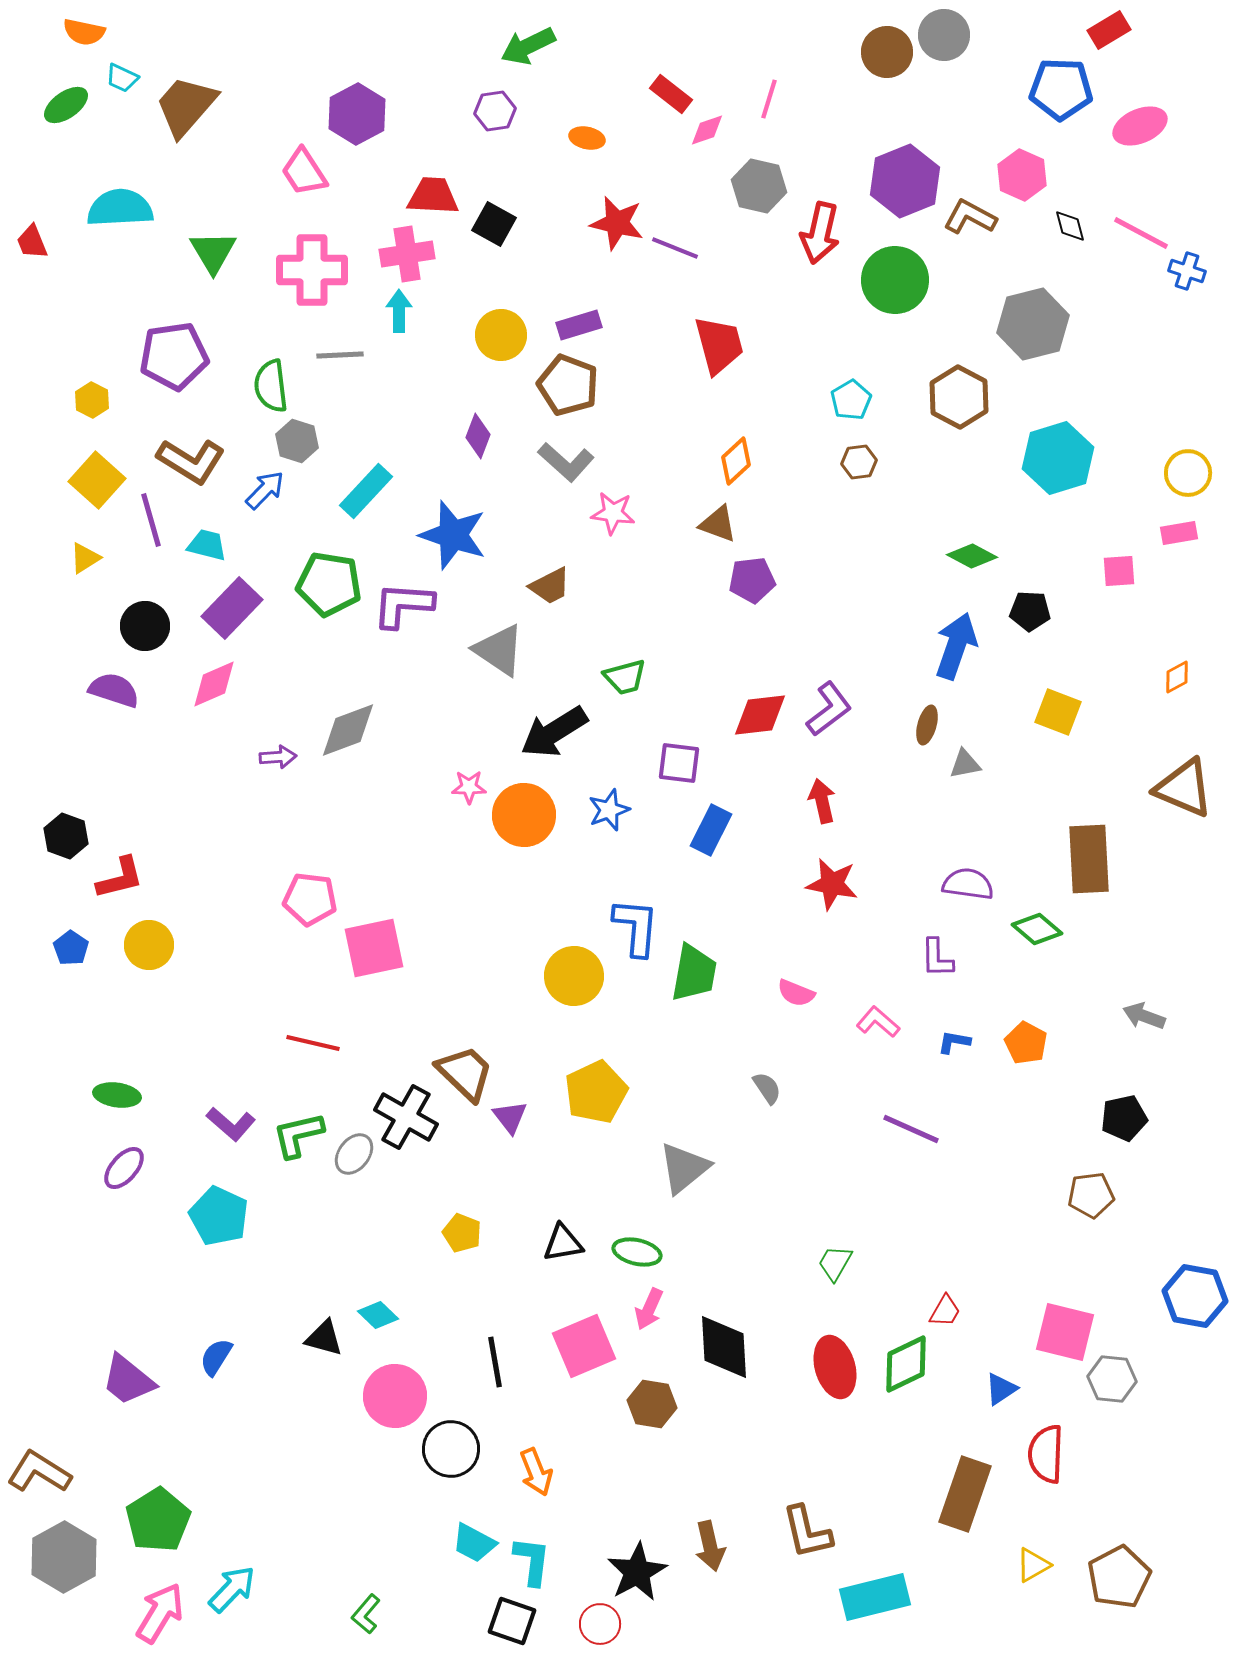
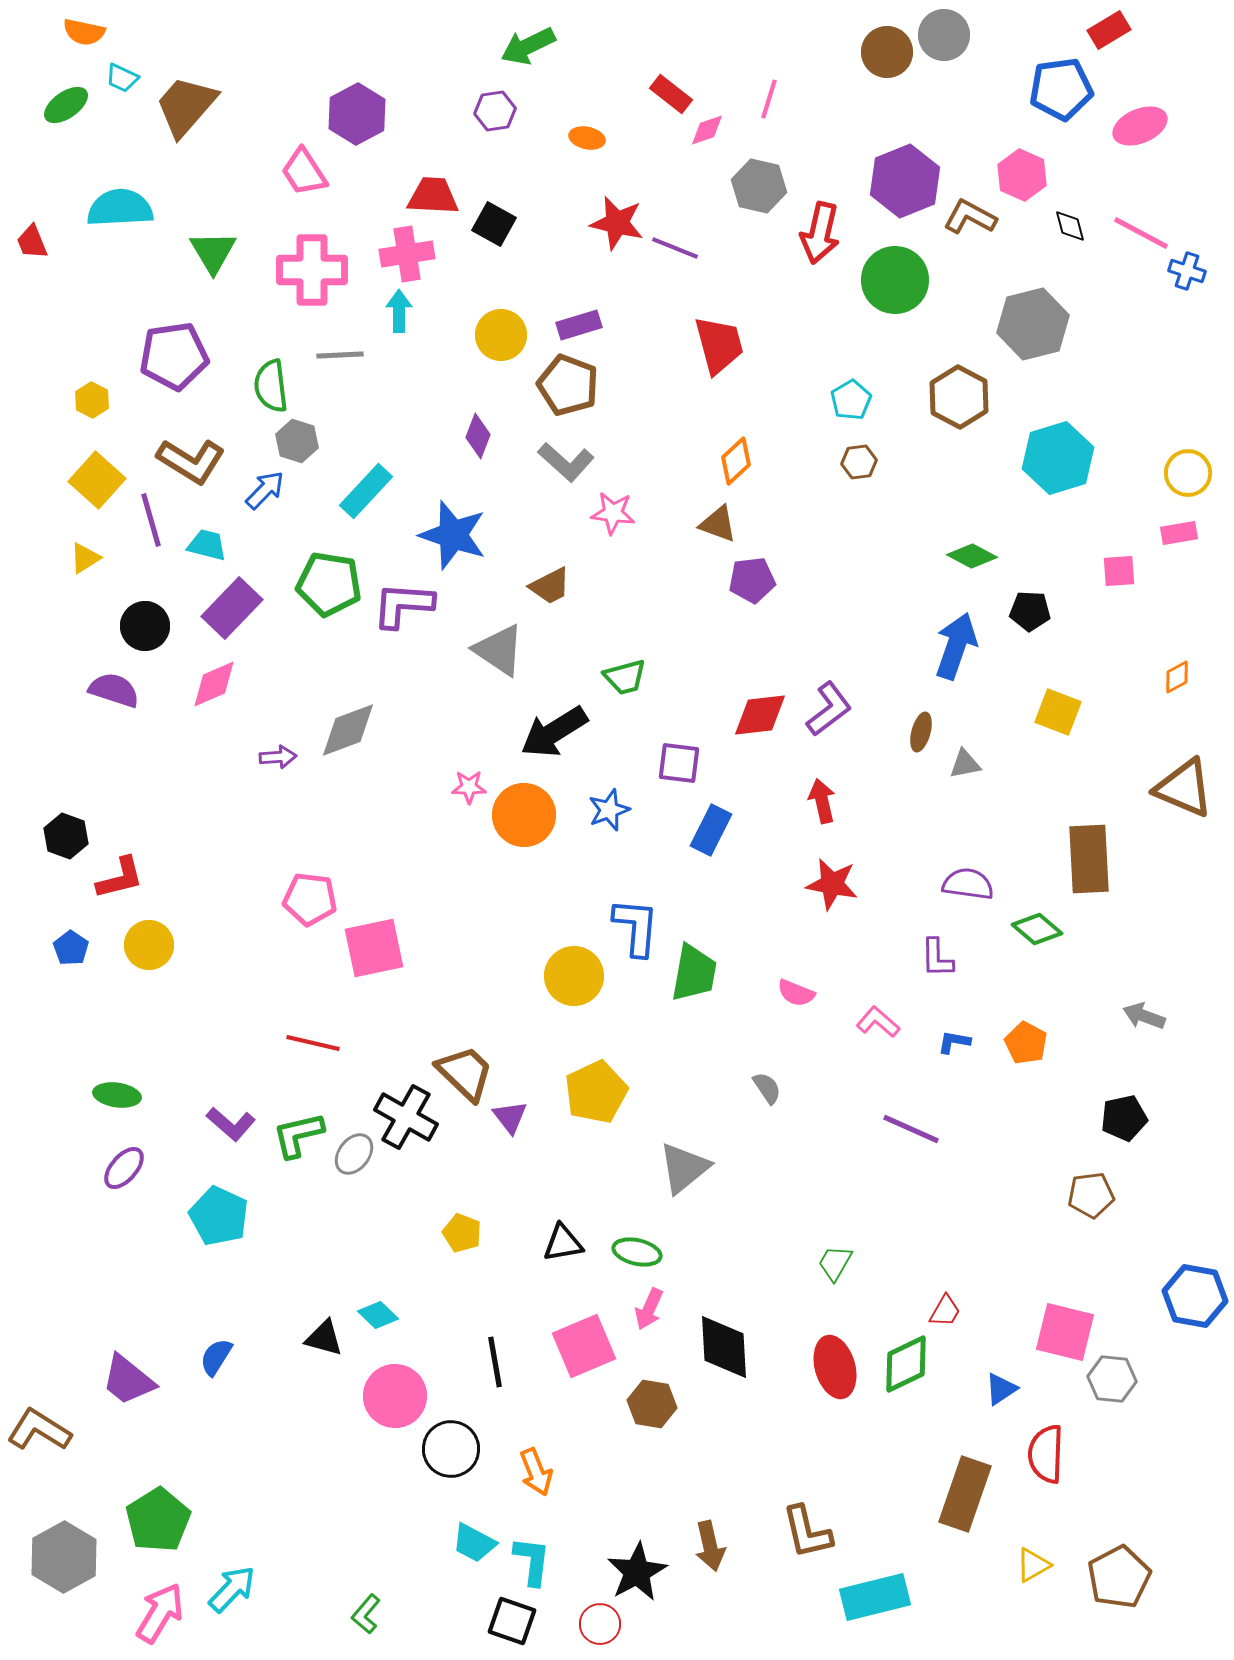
blue pentagon at (1061, 89): rotated 10 degrees counterclockwise
brown ellipse at (927, 725): moved 6 px left, 7 px down
brown L-shape at (39, 1472): moved 42 px up
